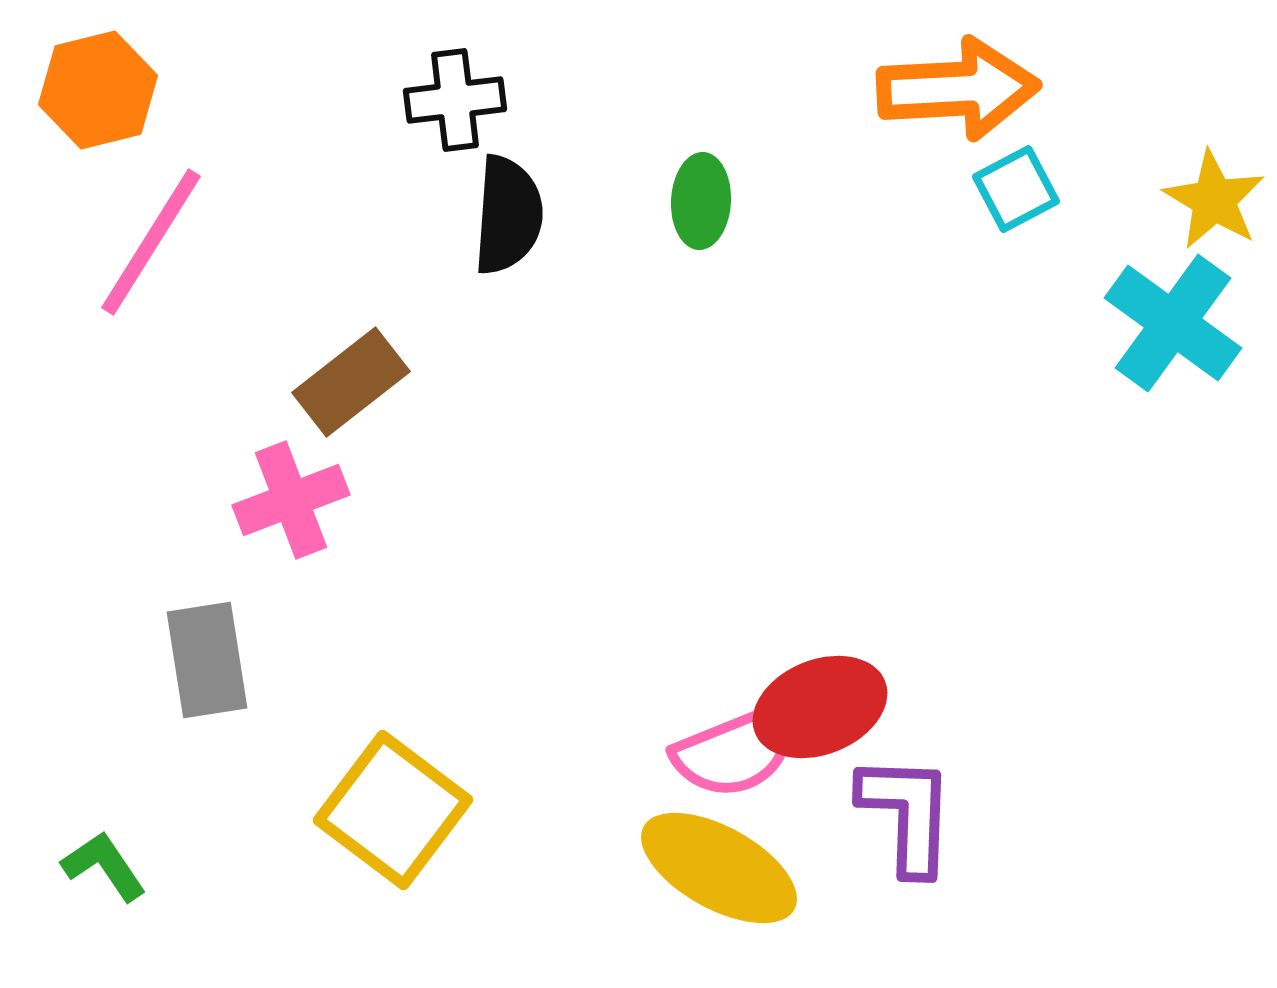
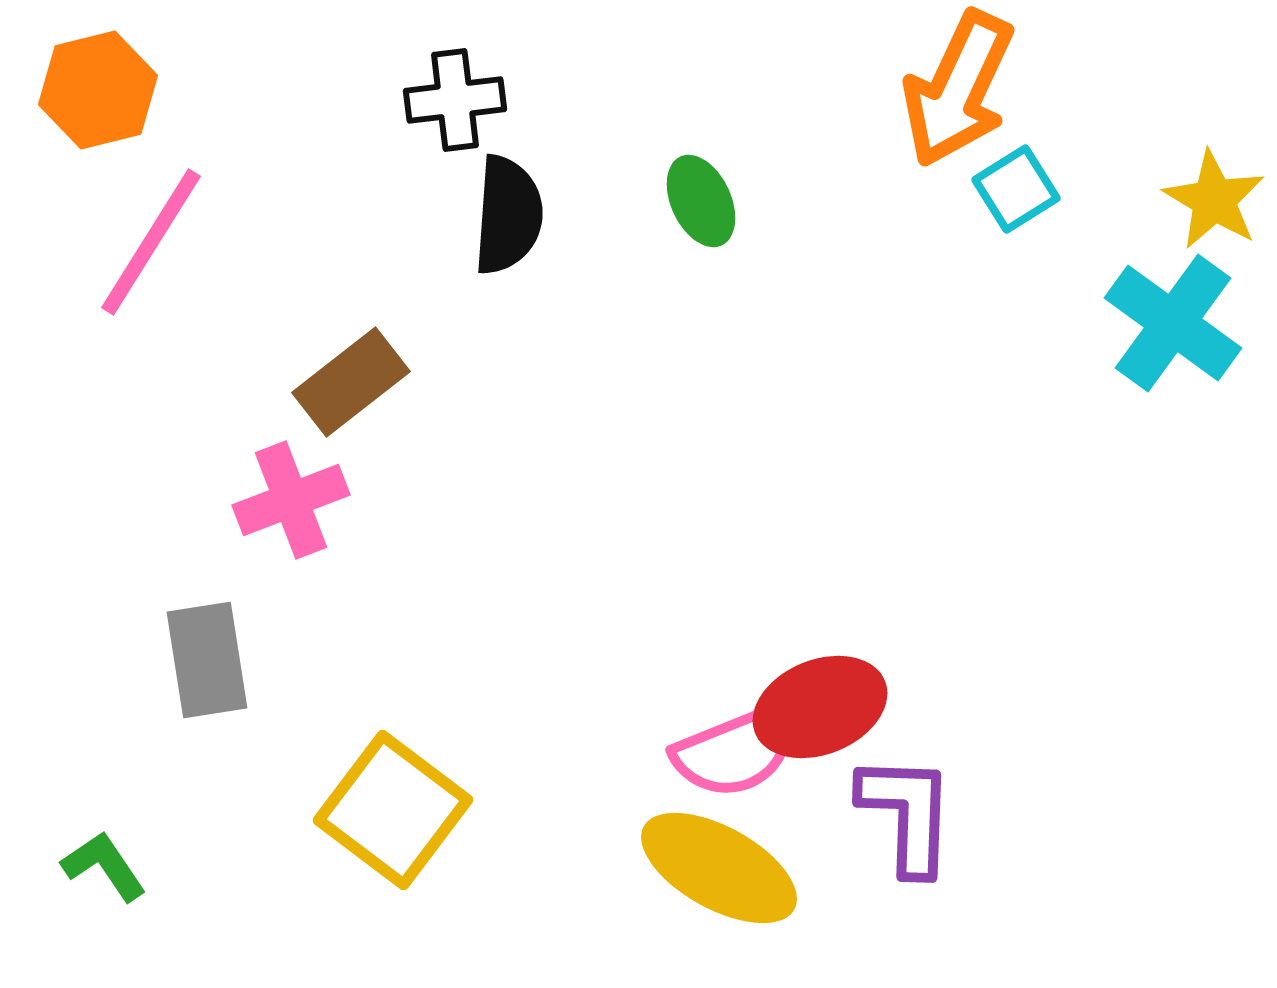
orange arrow: rotated 118 degrees clockwise
cyan square: rotated 4 degrees counterclockwise
green ellipse: rotated 28 degrees counterclockwise
